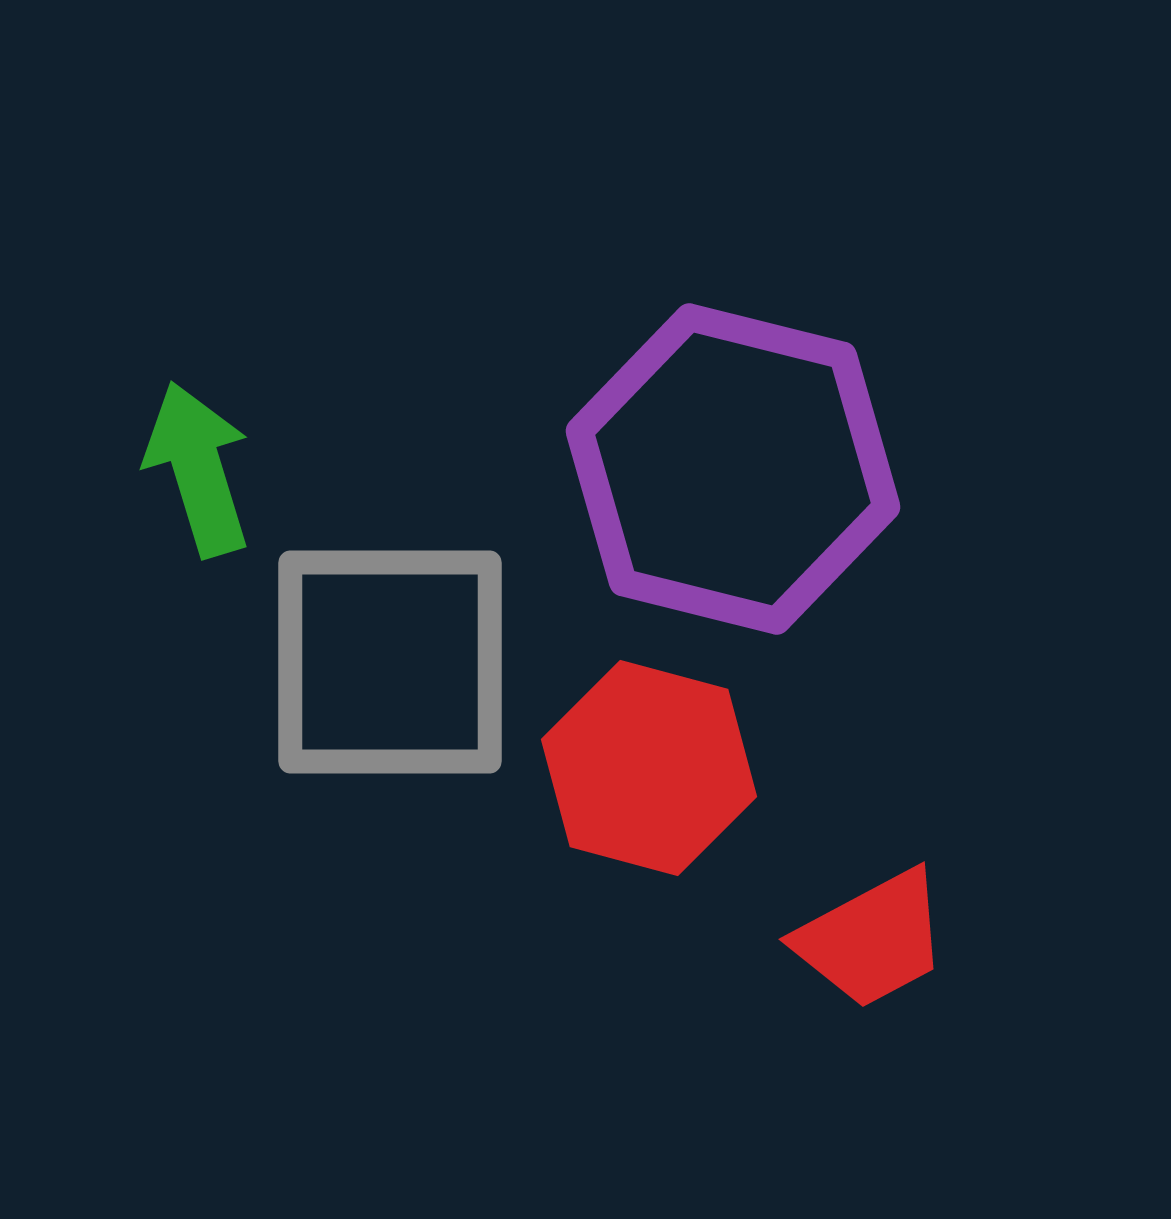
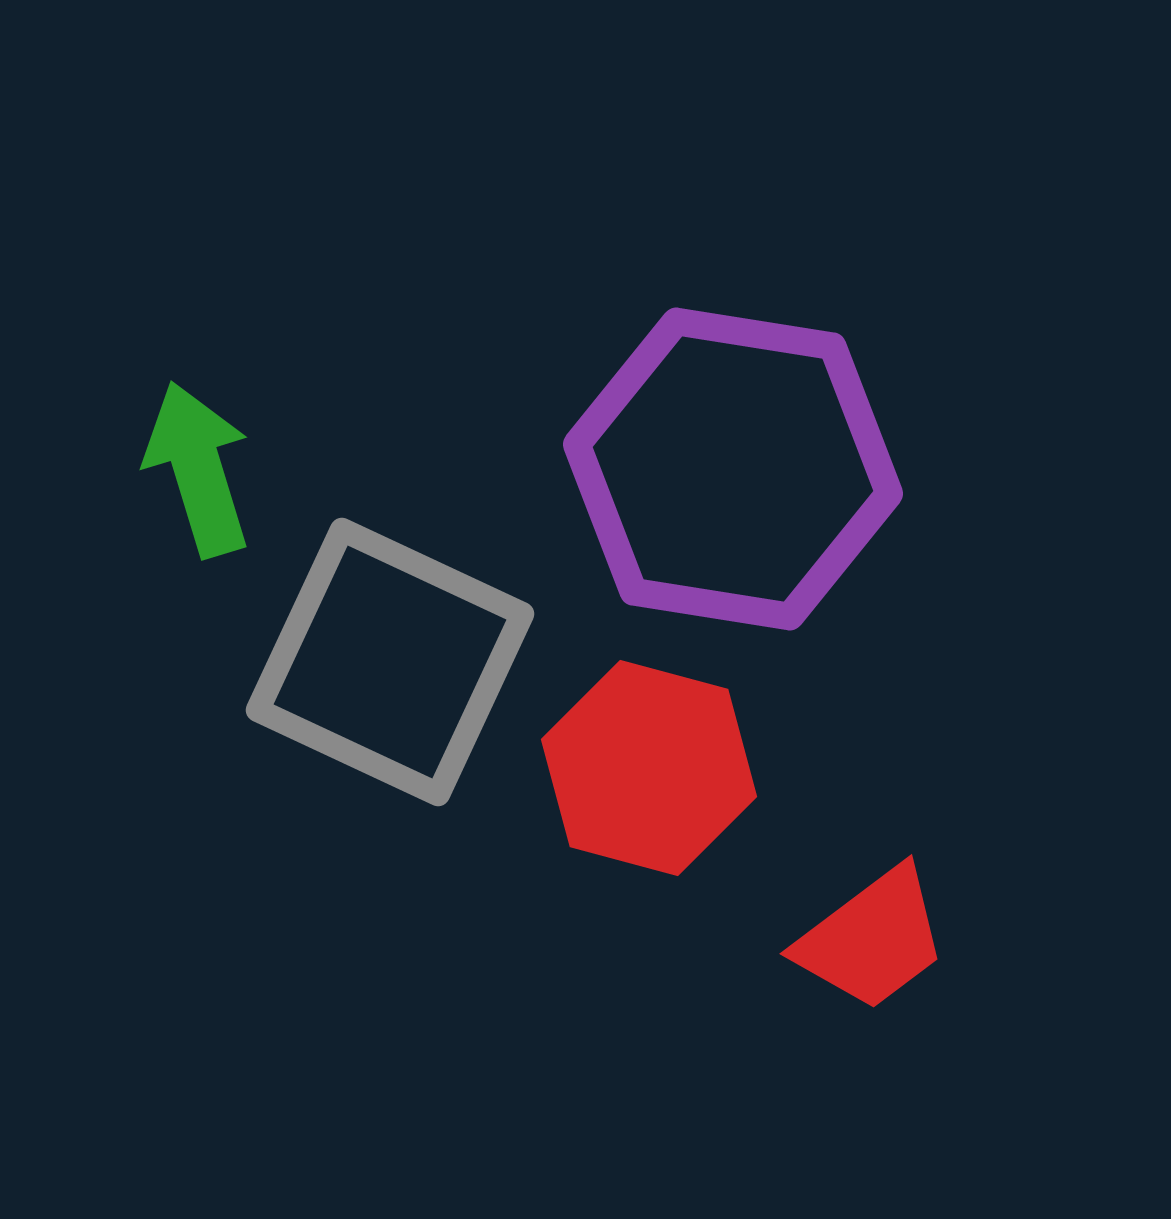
purple hexagon: rotated 5 degrees counterclockwise
gray square: rotated 25 degrees clockwise
red trapezoid: rotated 9 degrees counterclockwise
